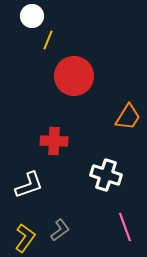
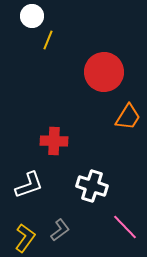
red circle: moved 30 px right, 4 px up
white cross: moved 14 px left, 11 px down
pink line: rotated 24 degrees counterclockwise
